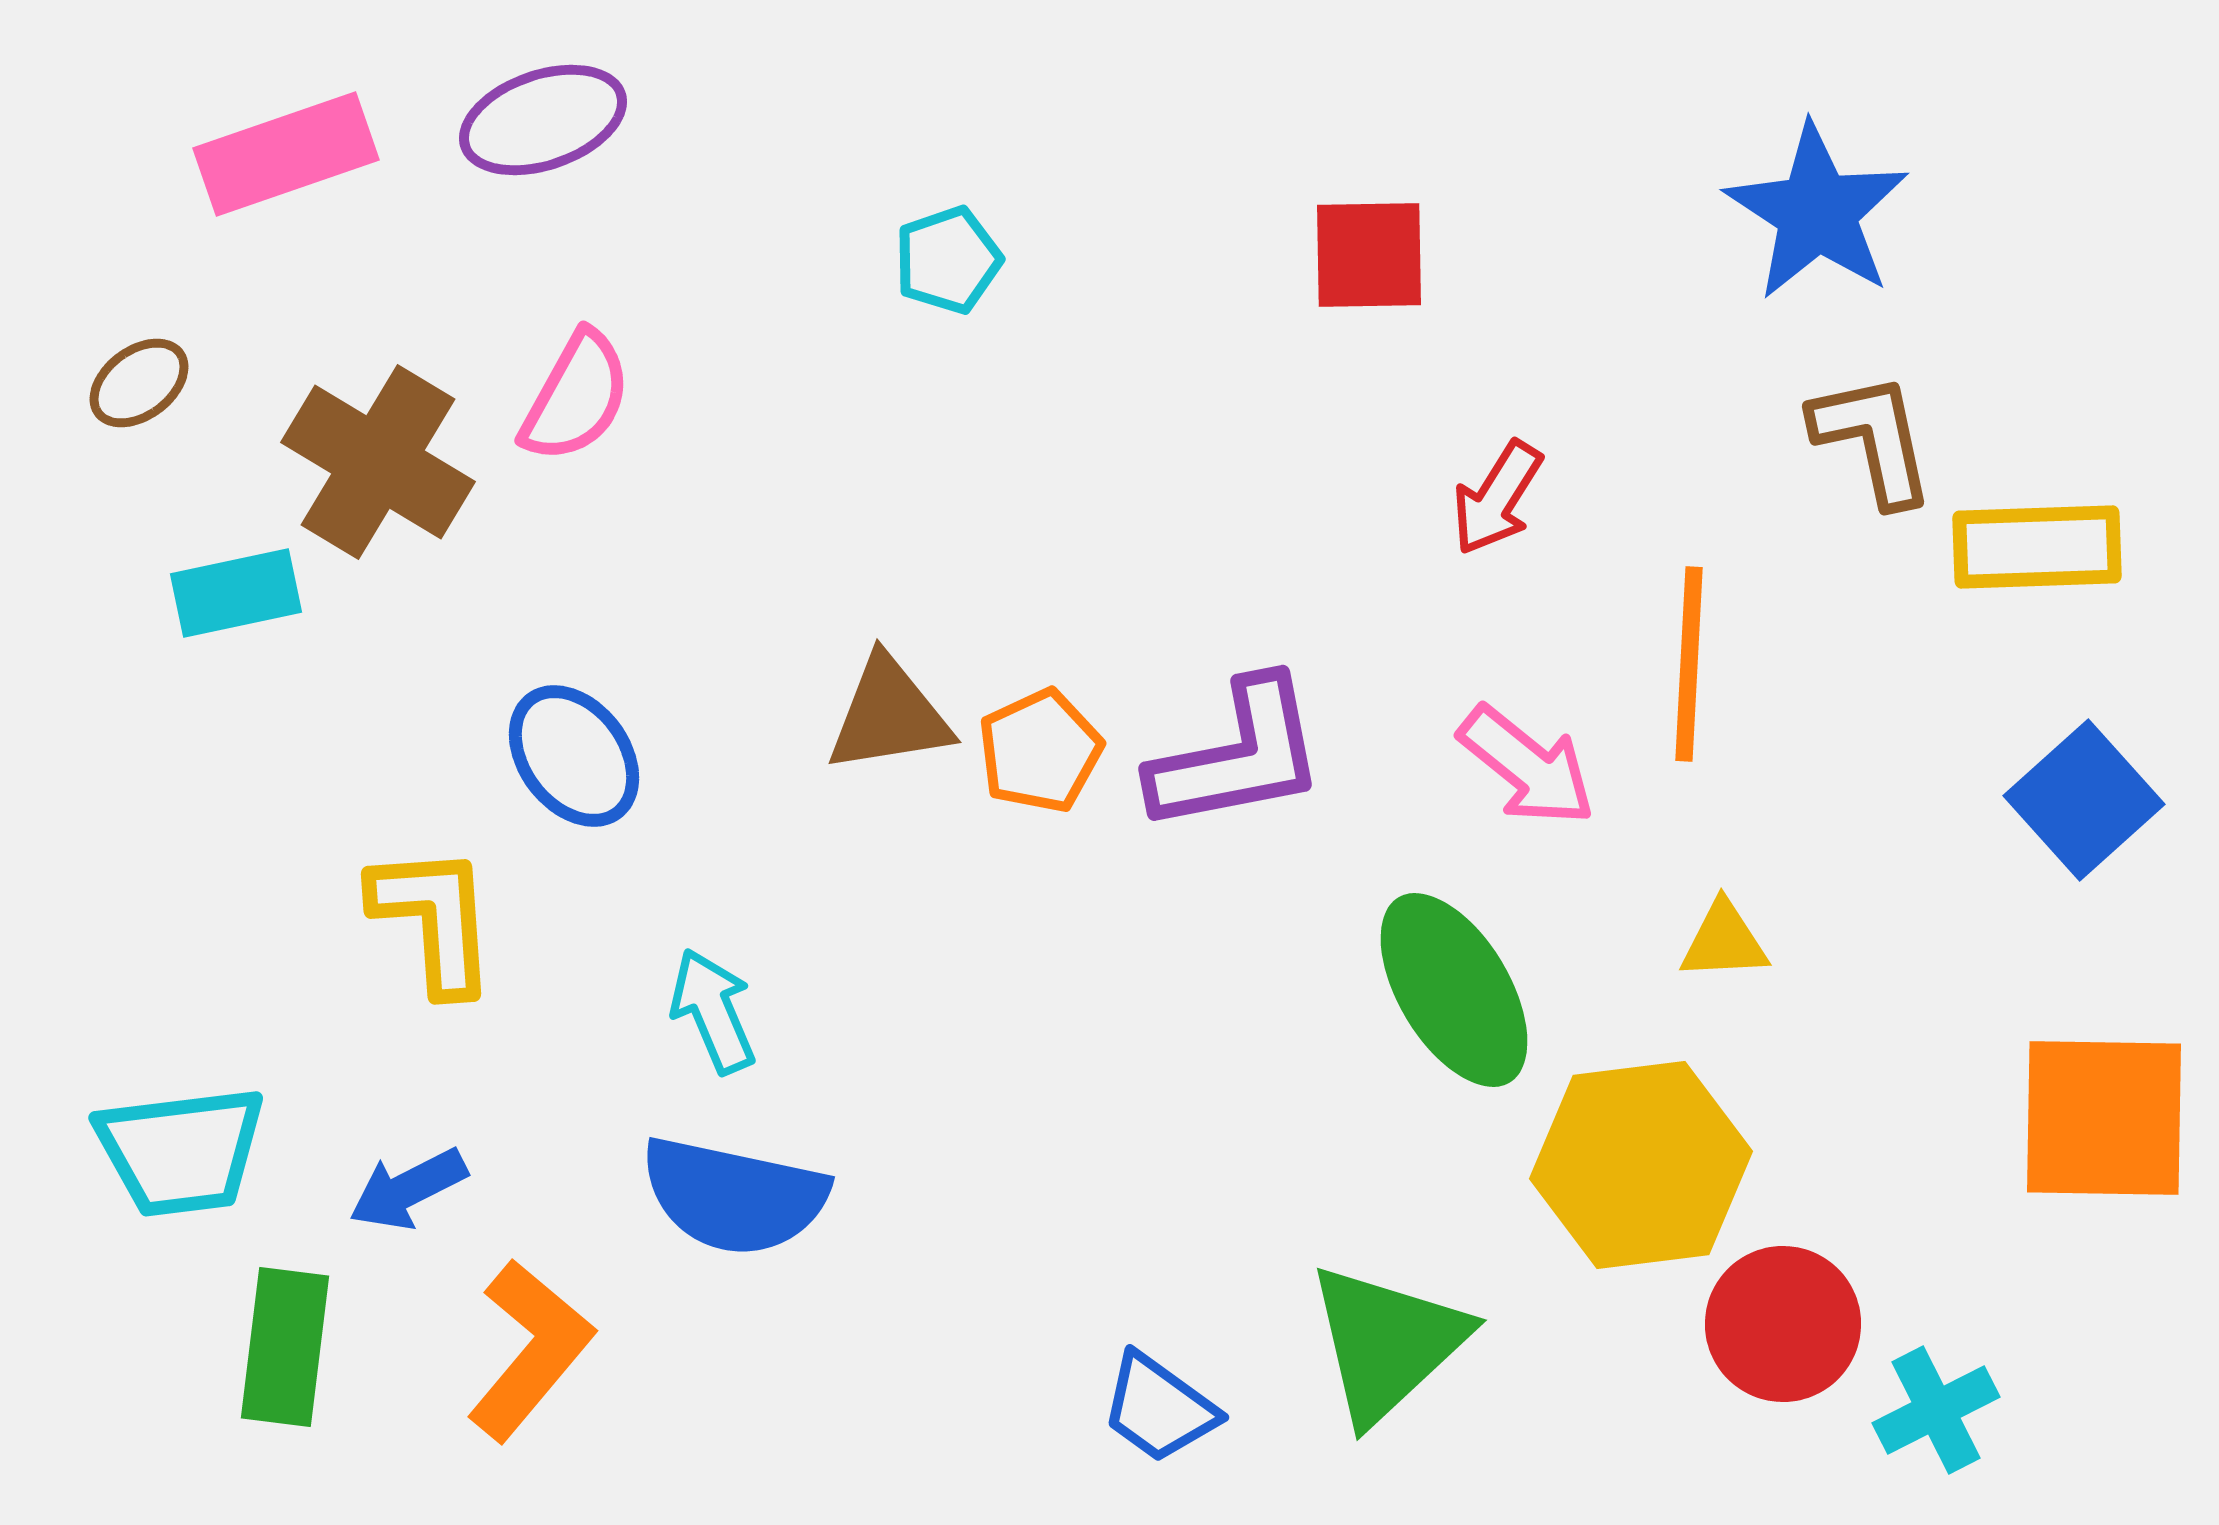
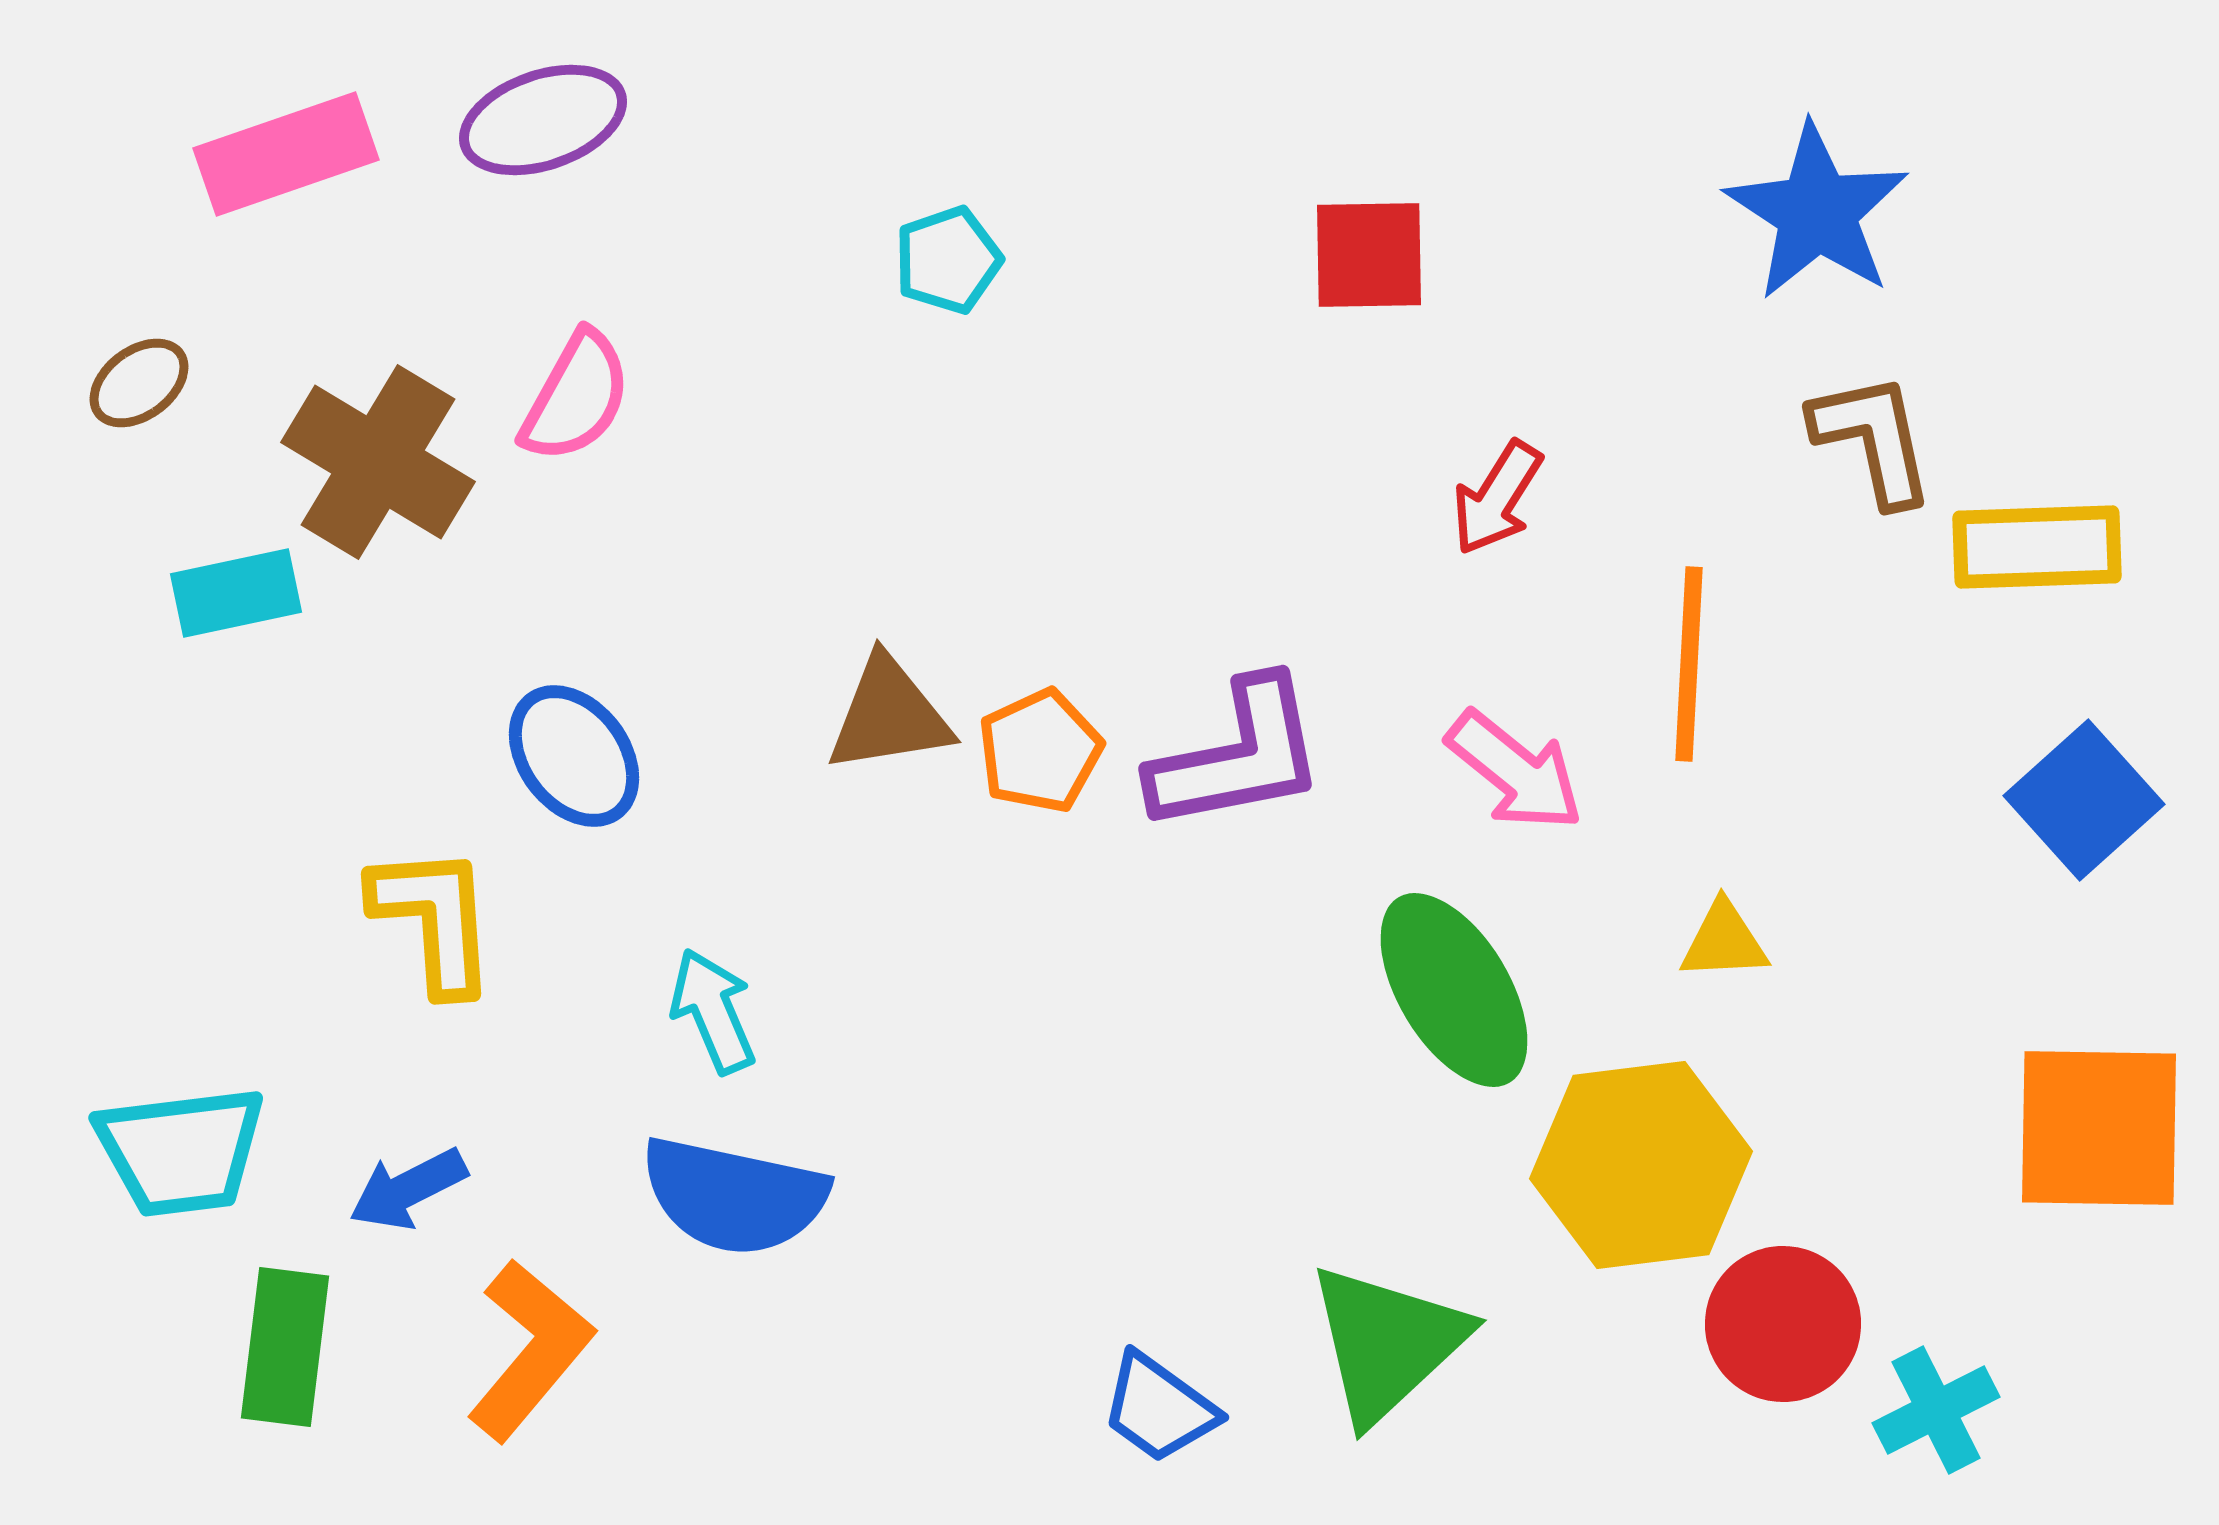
pink arrow: moved 12 px left, 5 px down
orange square: moved 5 px left, 10 px down
